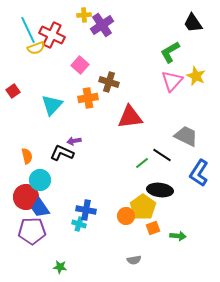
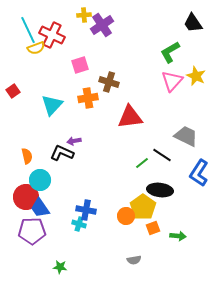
pink square: rotated 30 degrees clockwise
